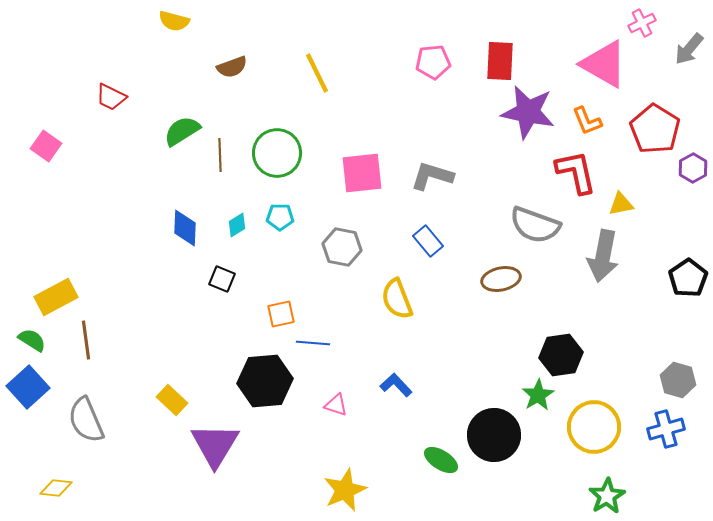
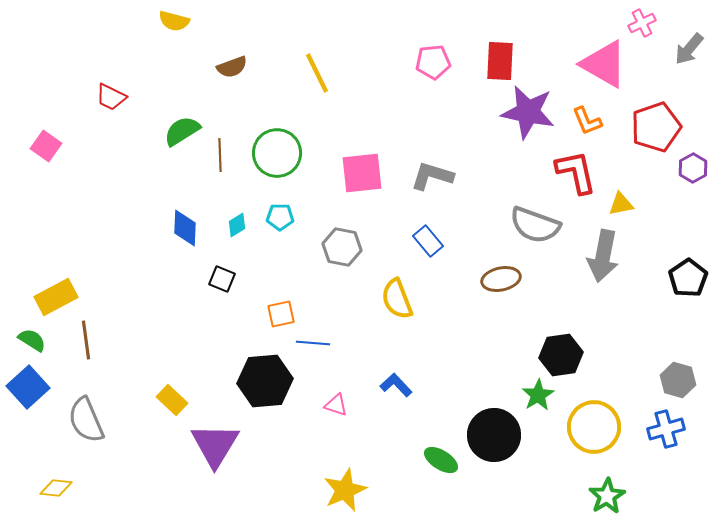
red pentagon at (655, 129): moved 1 px right, 2 px up; rotated 21 degrees clockwise
